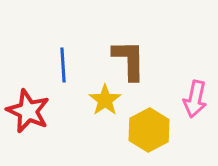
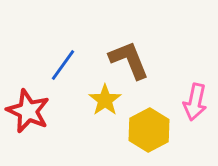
brown L-shape: rotated 21 degrees counterclockwise
blue line: rotated 40 degrees clockwise
pink arrow: moved 3 px down
